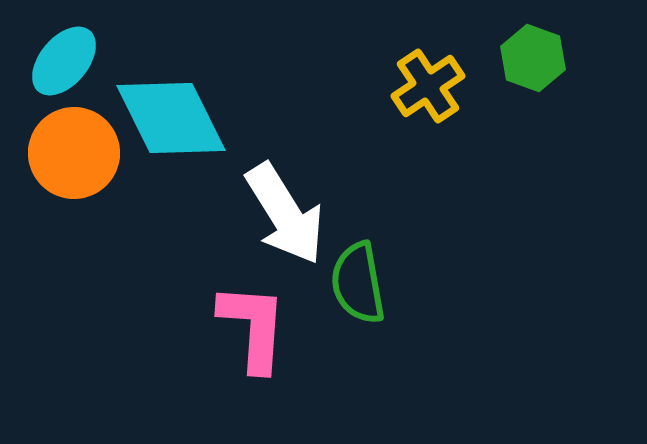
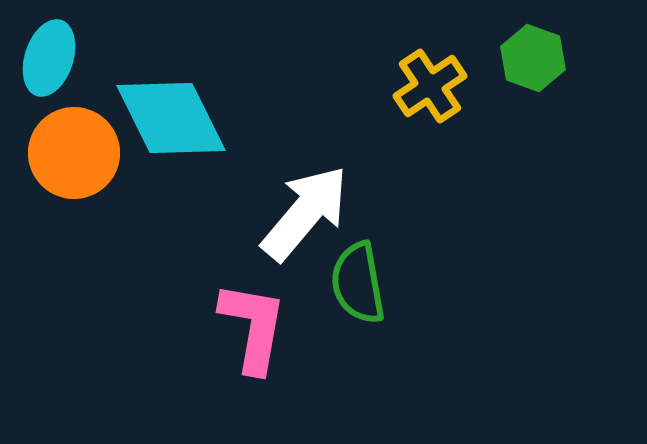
cyan ellipse: moved 15 px left, 3 px up; rotated 22 degrees counterclockwise
yellow cross: moved 2 px right
white arrow: moved 20 px right, 1 px up; rotated 108 degrees counterclockwise
pink L-shape: rotated 6 degrees clockwise
